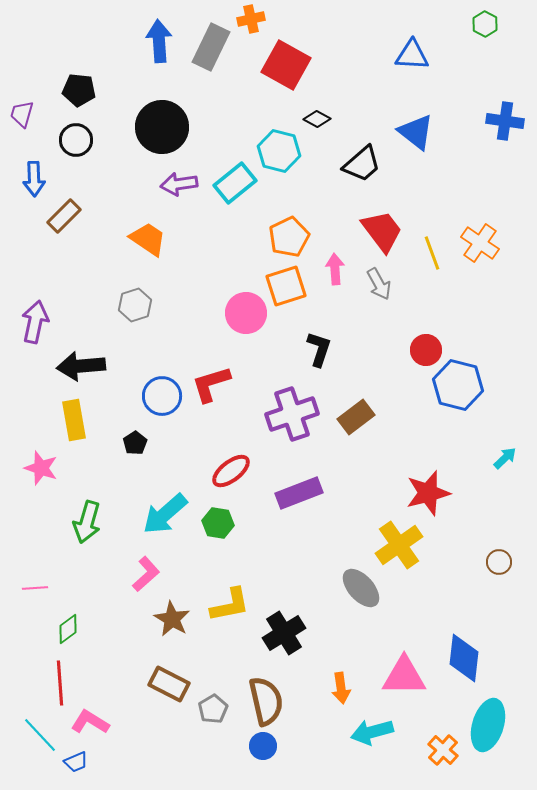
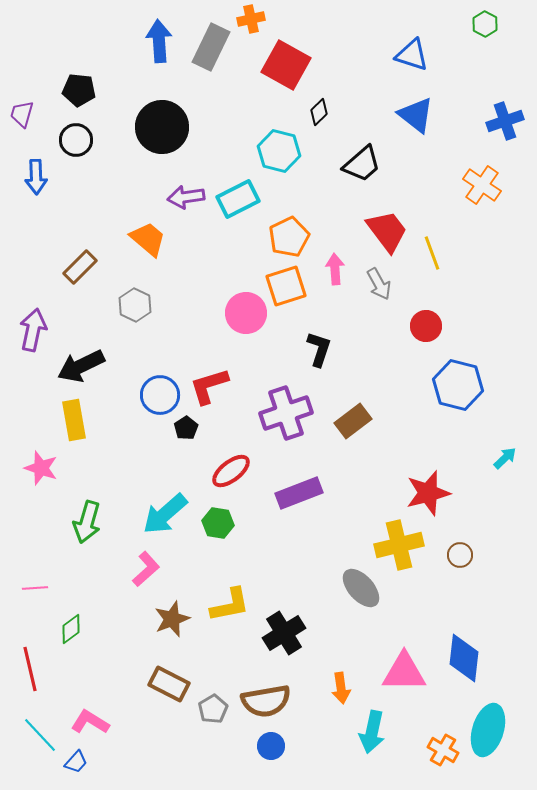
blue triangle at (412, 55): rotated 15 degrees clockwise
black diamond at (317, 119): moved 2 px right, 7 px up; rotated 72 degrees counterclockwise
blue cross at (505, 121): rotated 27 degrees counterclockwise
blue triangle at (416, 132): moved 17 px up
blue arrow at (34, 179): moved 2 px right, 2 px up
cyan rectangle at (235, 183): moved 3 px right, 16 px down; rotated 12 degrees clockwise
purple arrow at (179, 184): moved 7 px right, 13 px down
brown rectangle at (64, 216): moved 16 px right, 51 px down
red trapezoid at (382, 231): moved 5 px right
orange trapezoid at (148, 239): rotated 6 degrees clockwise
orange cross at (480, 243): moved 2 px right, 58 px up
gray hexagon at (135, 305): rotated 16 degrees counterclockwise
purple arrow at (35, 322): moved 2 px left, 8 px down
red circle at (426, 350): moved 24 px up
black arrow at (81, 366): rotated 21 degrees counterclockwise
red L-shape at (211, 384): moved 2 px left, 2 px down
blue circle at (162, 396): moved 2 px left, 1 px up
purple cross at (292, 414): moved 6 px left, 1 px up
brown rectangle at (356, 417): moved 3 px left, 4 px down
black pentagon at (135, 443): moved 51 px right, 15 px up
yellow cross at (399, 545): rotated 21 degrees clockwise
brown circle at (499, 562): moved 39 px left, 7 px up
pink L-shape at (146, 574): moved 5 px up
brown star at (172, 619): rotated 21 degrees clockwise
green diamond at (68, 629): moved 3 px right
pink triangle at (404, 676): moved 4 px up
red line at (60, 683): moved 30 px left, 14 px up; rotated 9 degrees counterclockwise
brown semicircle at (266, 701): rotated 93 degrees clockwise
cyan ellipse at (488, 725): moved 5 px down
cyan arrow at (372, 732): rotated 63 degrees counterclockwise
blue circle at (263, 746): moved 8 px right
orange cross at (443, 750): rotated 12 degrees counterclockwise
blue trapezoid at (76, 762): rotated 25 degrees counterclockwise
